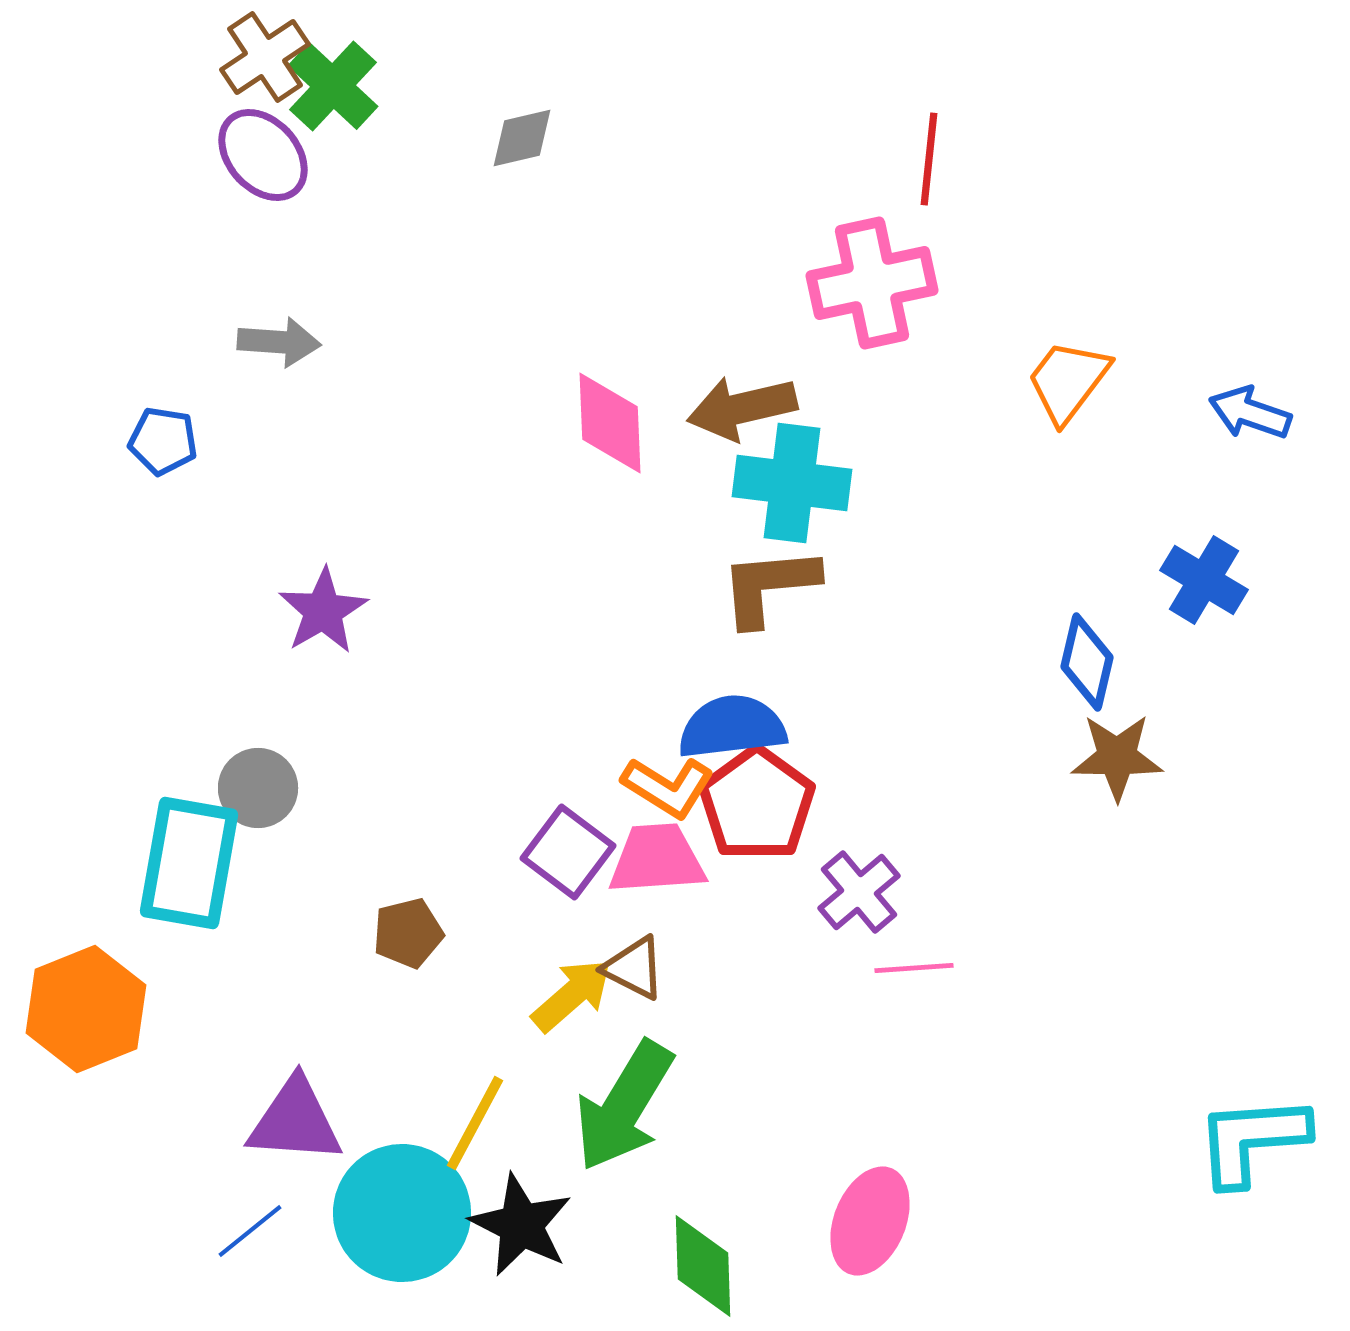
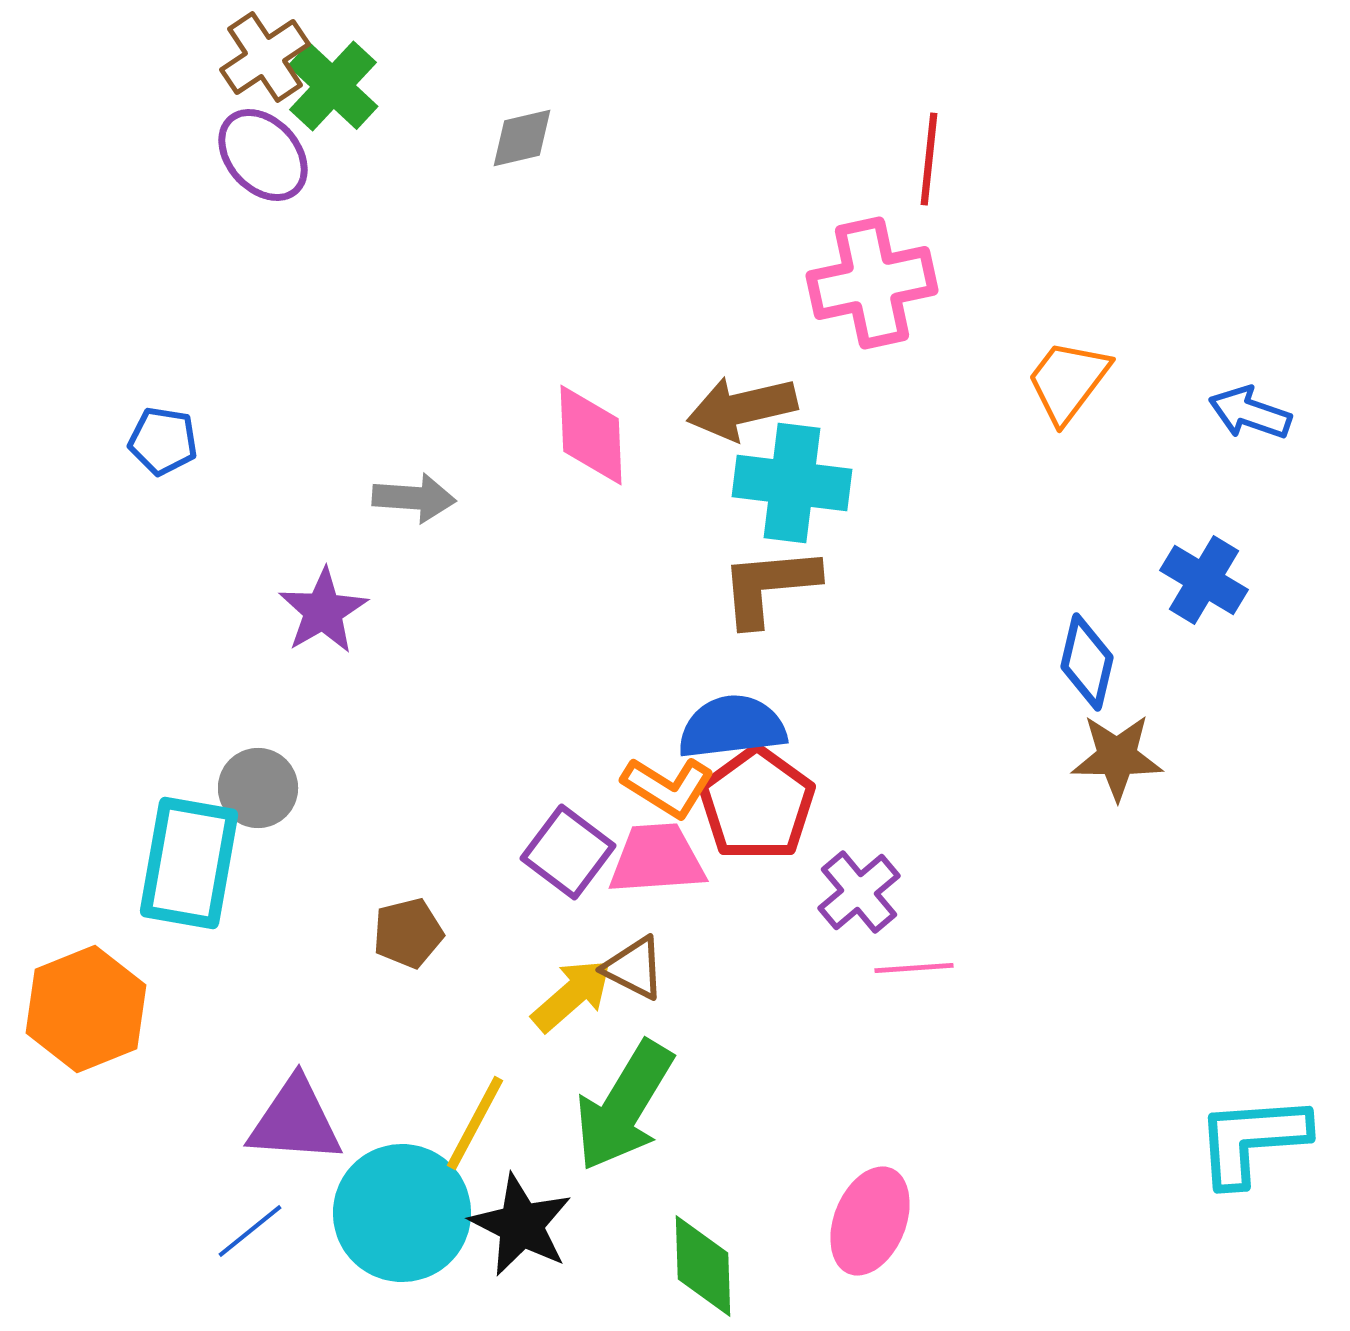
gray arrow: moved 135 px right, 156 px down
pink diamond: moved 19 px left, 12 px down
